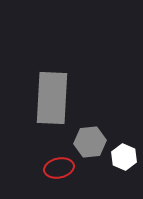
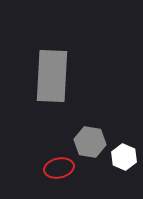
gray rectangle: moved 22 px up
gray hexagon: rotated 16 degrees clockwise
